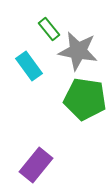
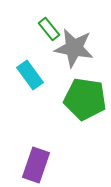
gray star: moved 4 px left, 3 px up
cyan rectangle: moved 1 px right, 9 px down
purple rectangle: rotated 20 degrees counterclockwise
